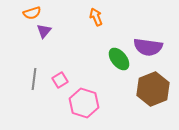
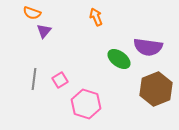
orange semicircle: rotated 36 degrees clockwise
green ellipse: rotated 15 degrees counterclockwise
brown hexagon: moved 3 px right
pink hexagon: moved 2 px right, 1 px down
